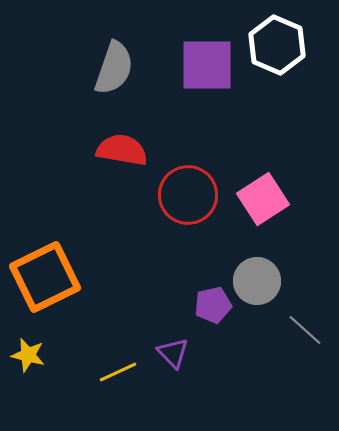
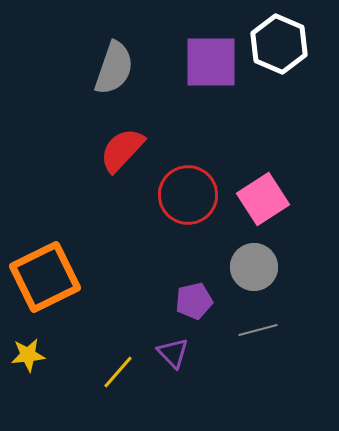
white hexagon: moved 2 px right, 1 px up
purple square: moved 4 px right, 3 px up
red semicircle: rotated 57 degrees counterclockwise
gray circle: moved 3 px left, 14 px up
purple pentagon: moved 19 px left, 4 px up
gray line: moved 47 px left; rotated 57 degrees counterclockwise
yellow star: rotated 20 degrees counterclockwise
yellow line: rotated 24 degrees counterclockwise
